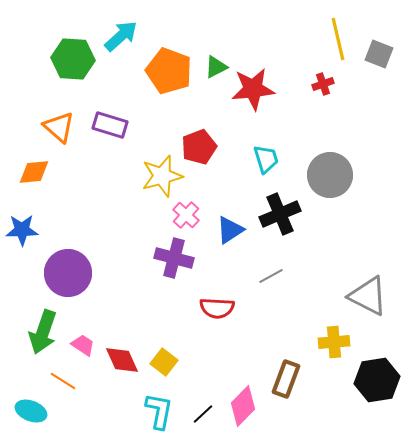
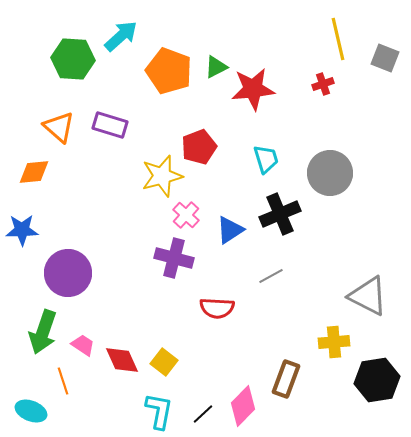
gray square: moved 6 px right, 4 px down
gray circle: moved 2 px up
orange line: rotated 40 degrees clockwise
